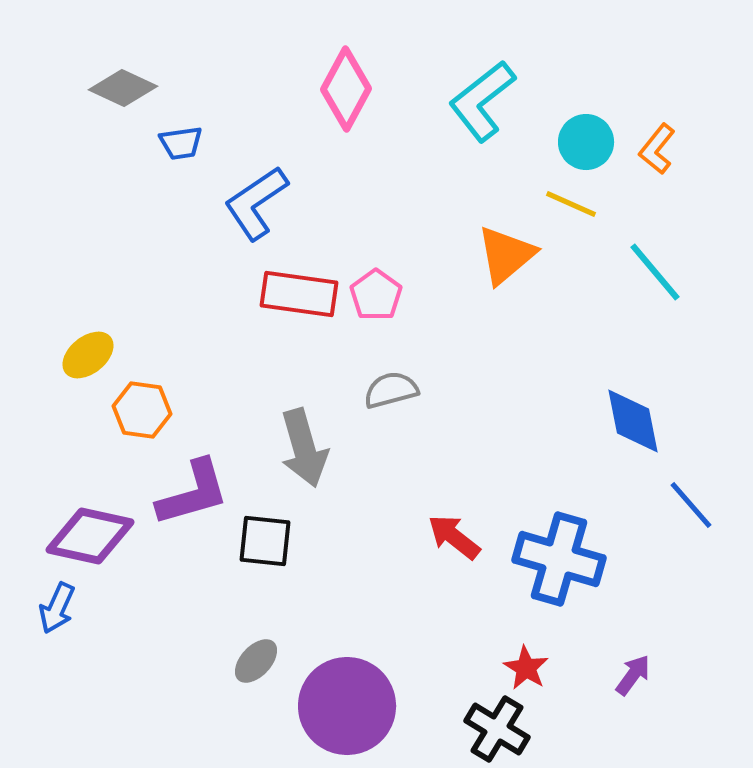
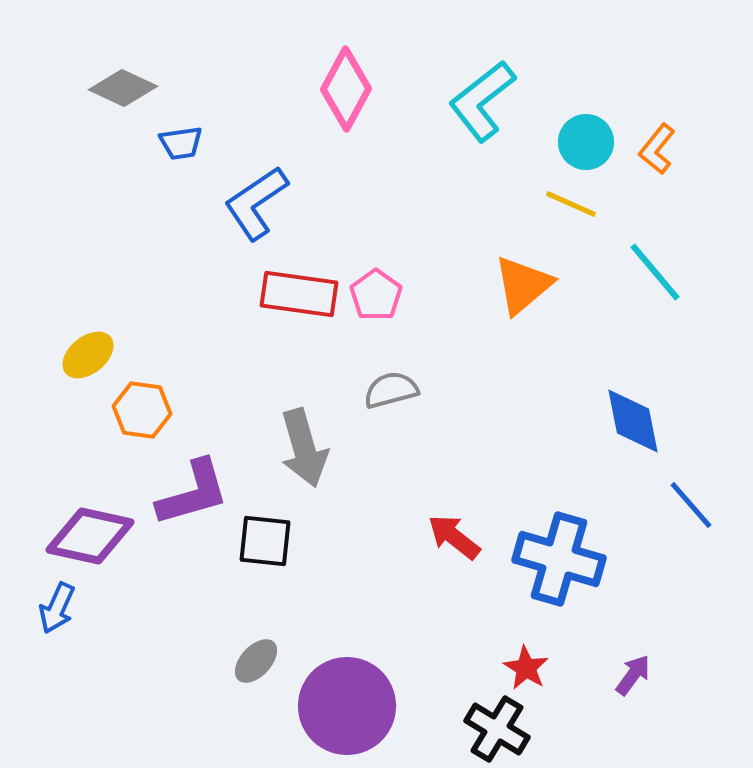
orange triangle: moved 17 px right, 30 px down
